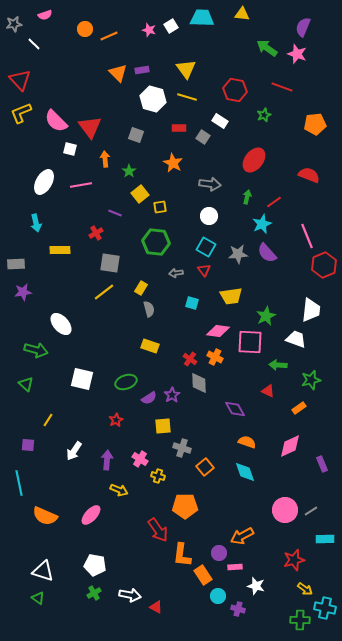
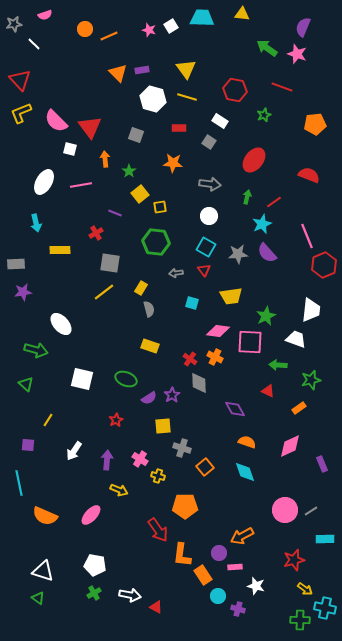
gray square at (203, 137): moved 6 px right, 5 px down
orange star at (173, 163): rotated 24 degrees counterclockwise
green ellipse at (126, 382): moved 3 px up; rotated 40 degrees clockwise
